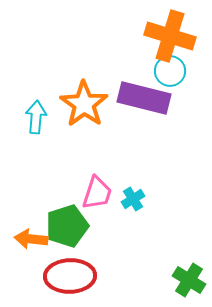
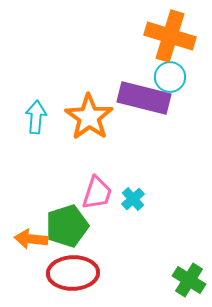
cyan circle: moved 6 px down
orange star: moved 5 px right, 13 px down
cyan cross: rotated 10 degrees counterclockwise
red ellipse: moved 3 px right, 3 px up
